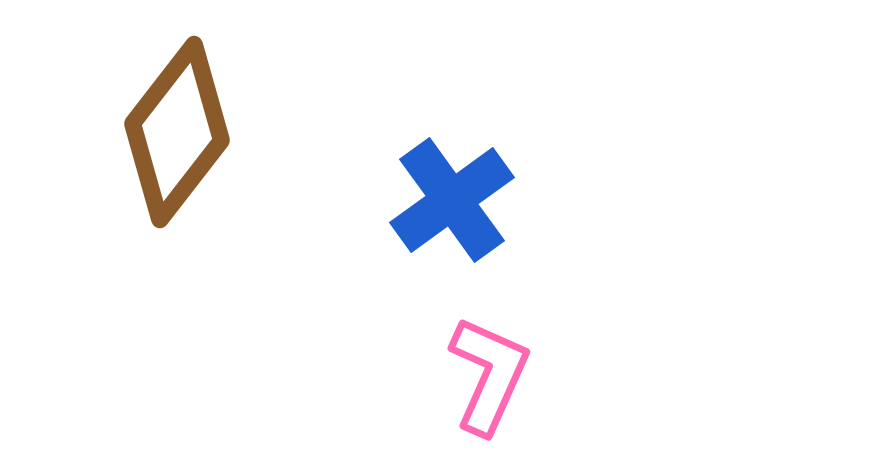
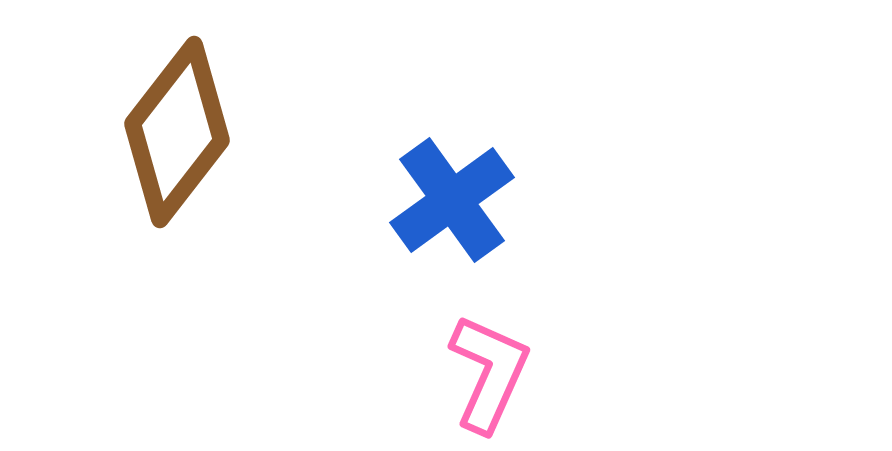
pink L-shape: moved 2 px up
